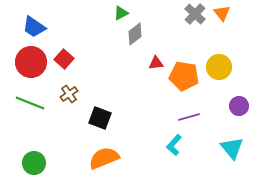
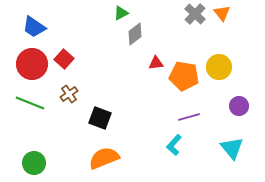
red circle: moved 1 px right, 2 px down
